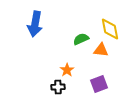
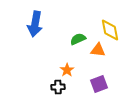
yellow diamond: moved 1 px down
green semicircle: moved 3 px left
orange triangle: moved 3 px left
